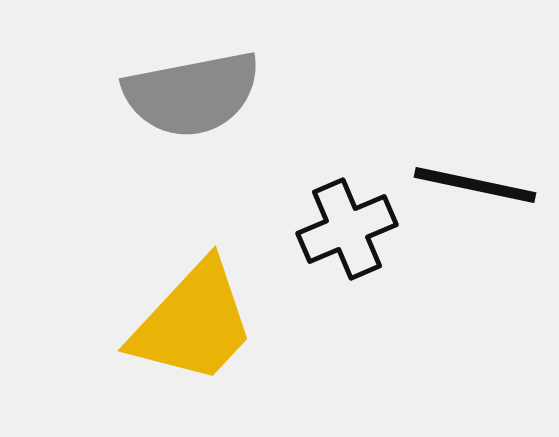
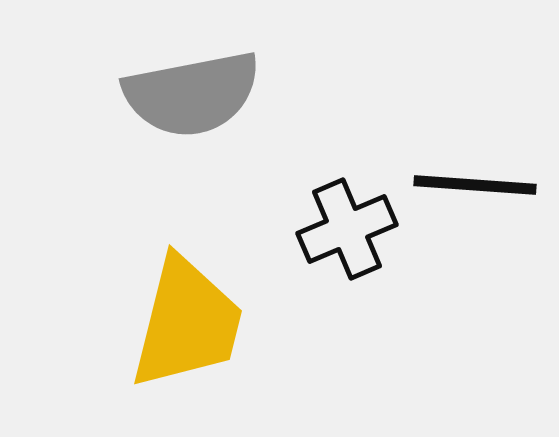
black line: rotated 8 degrees counterclockwise
yellow trapezoid: moved 6 px left; rotated 29 degrees counterclockwise
